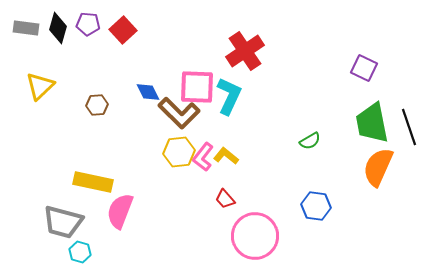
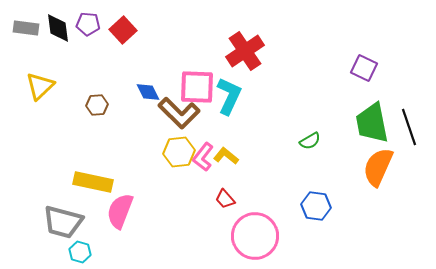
black diamond: rotated 24 degrees counterclockwise
